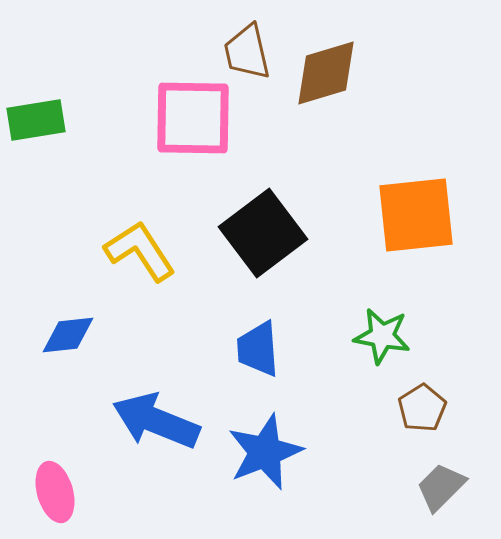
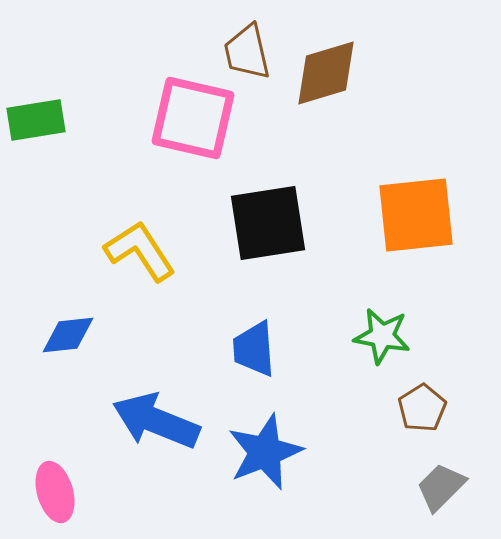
pink square: rotated 12 degrees clockwise
black square: moved 5 px right, 10 px up; rotated 28 degrees clockwise
blue trapezoid: moved 4 px left
